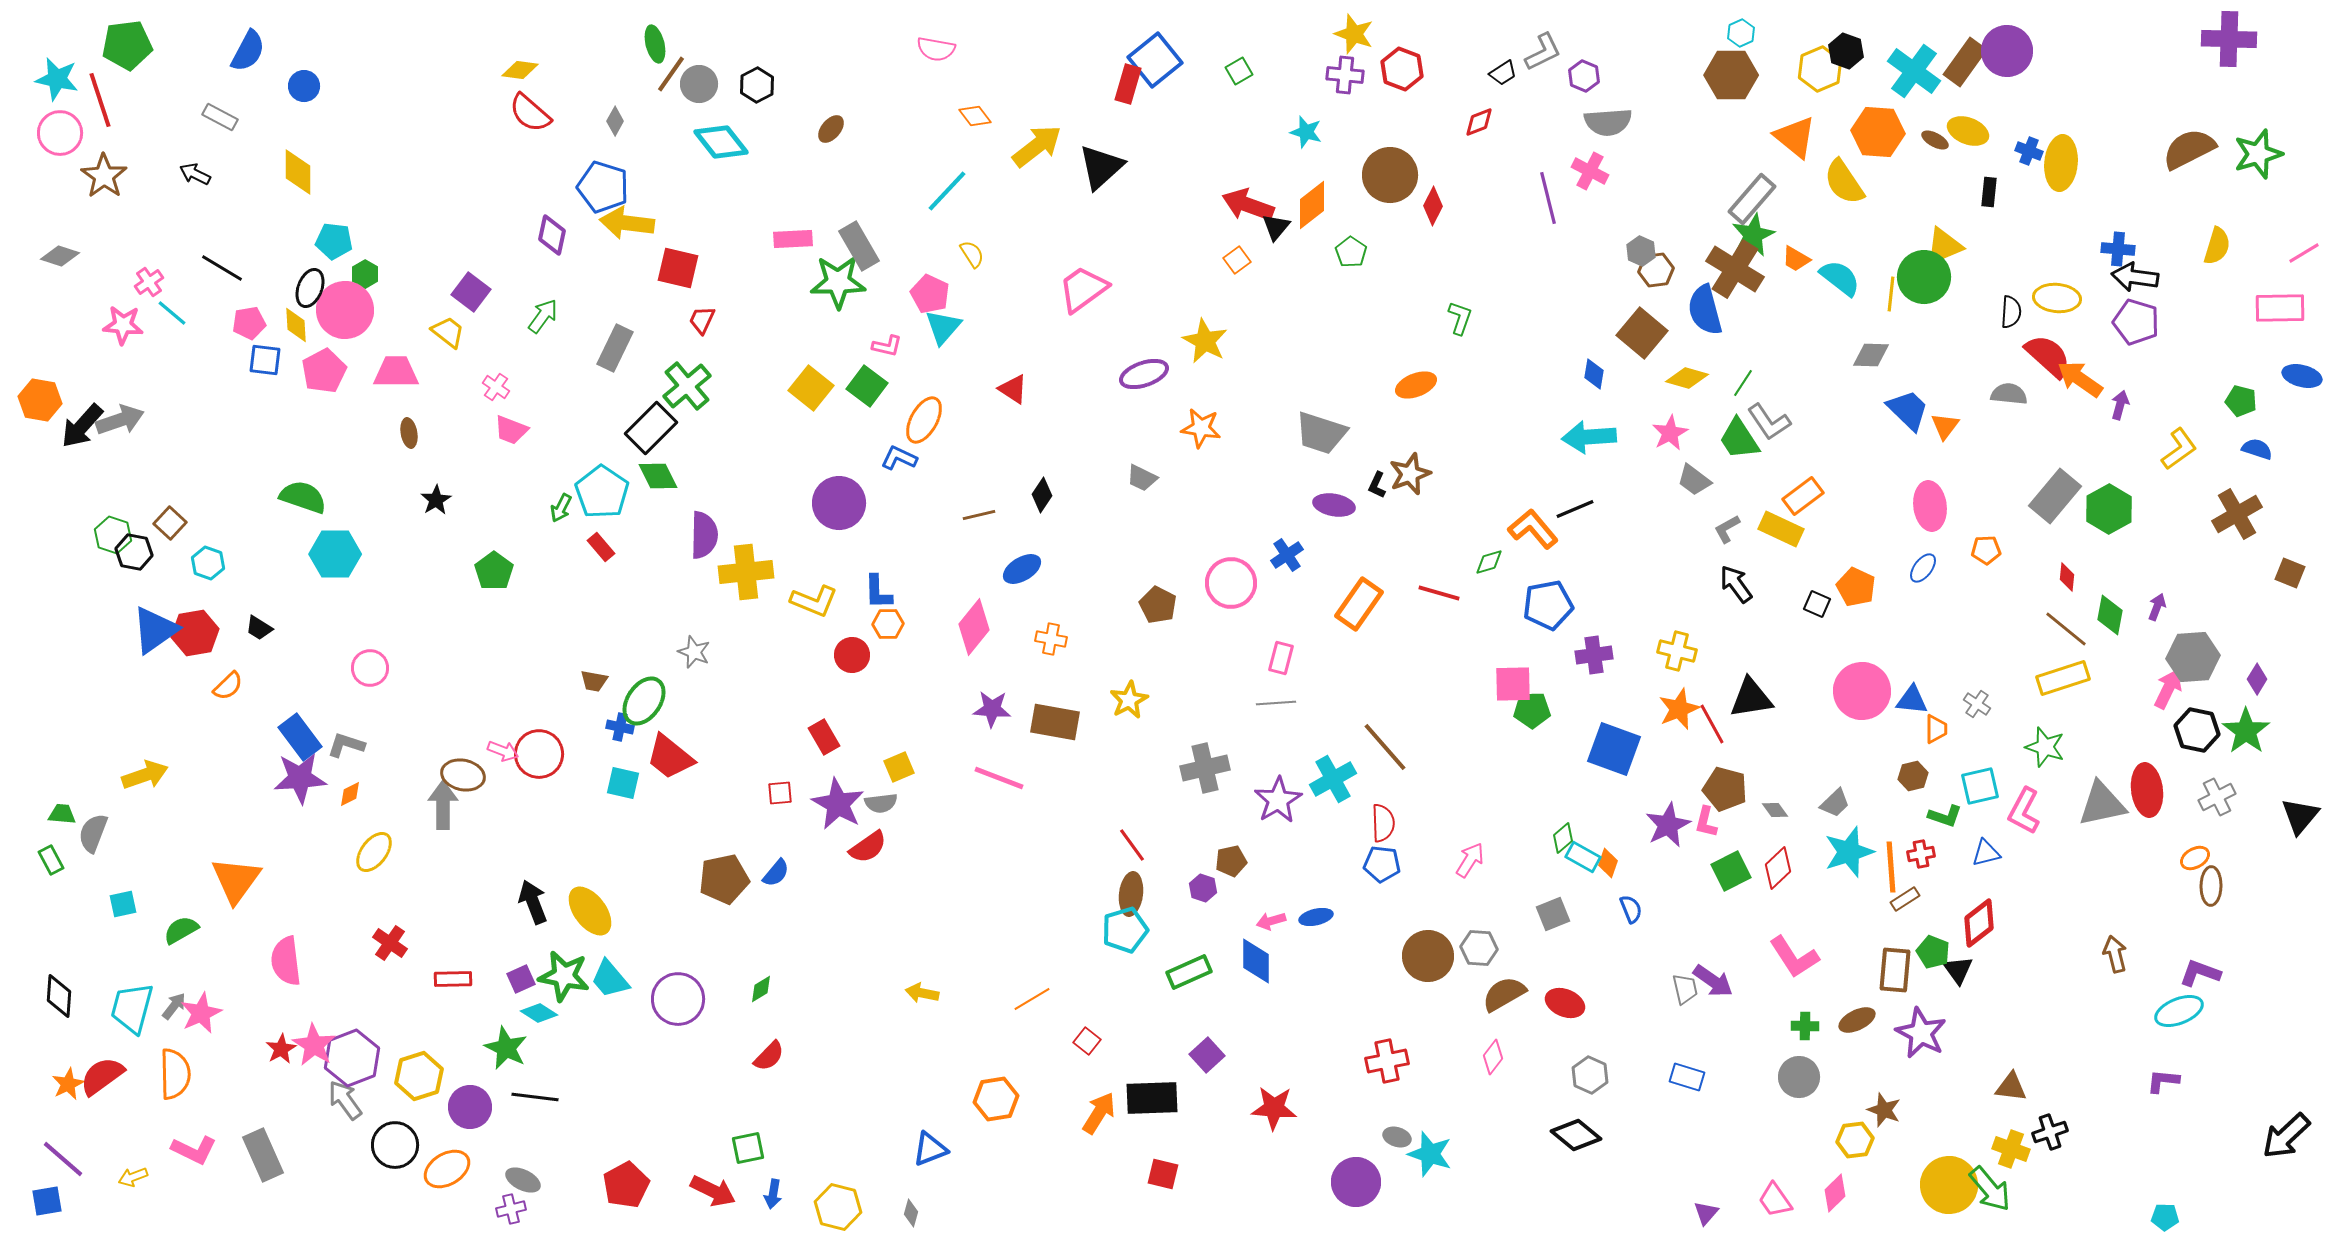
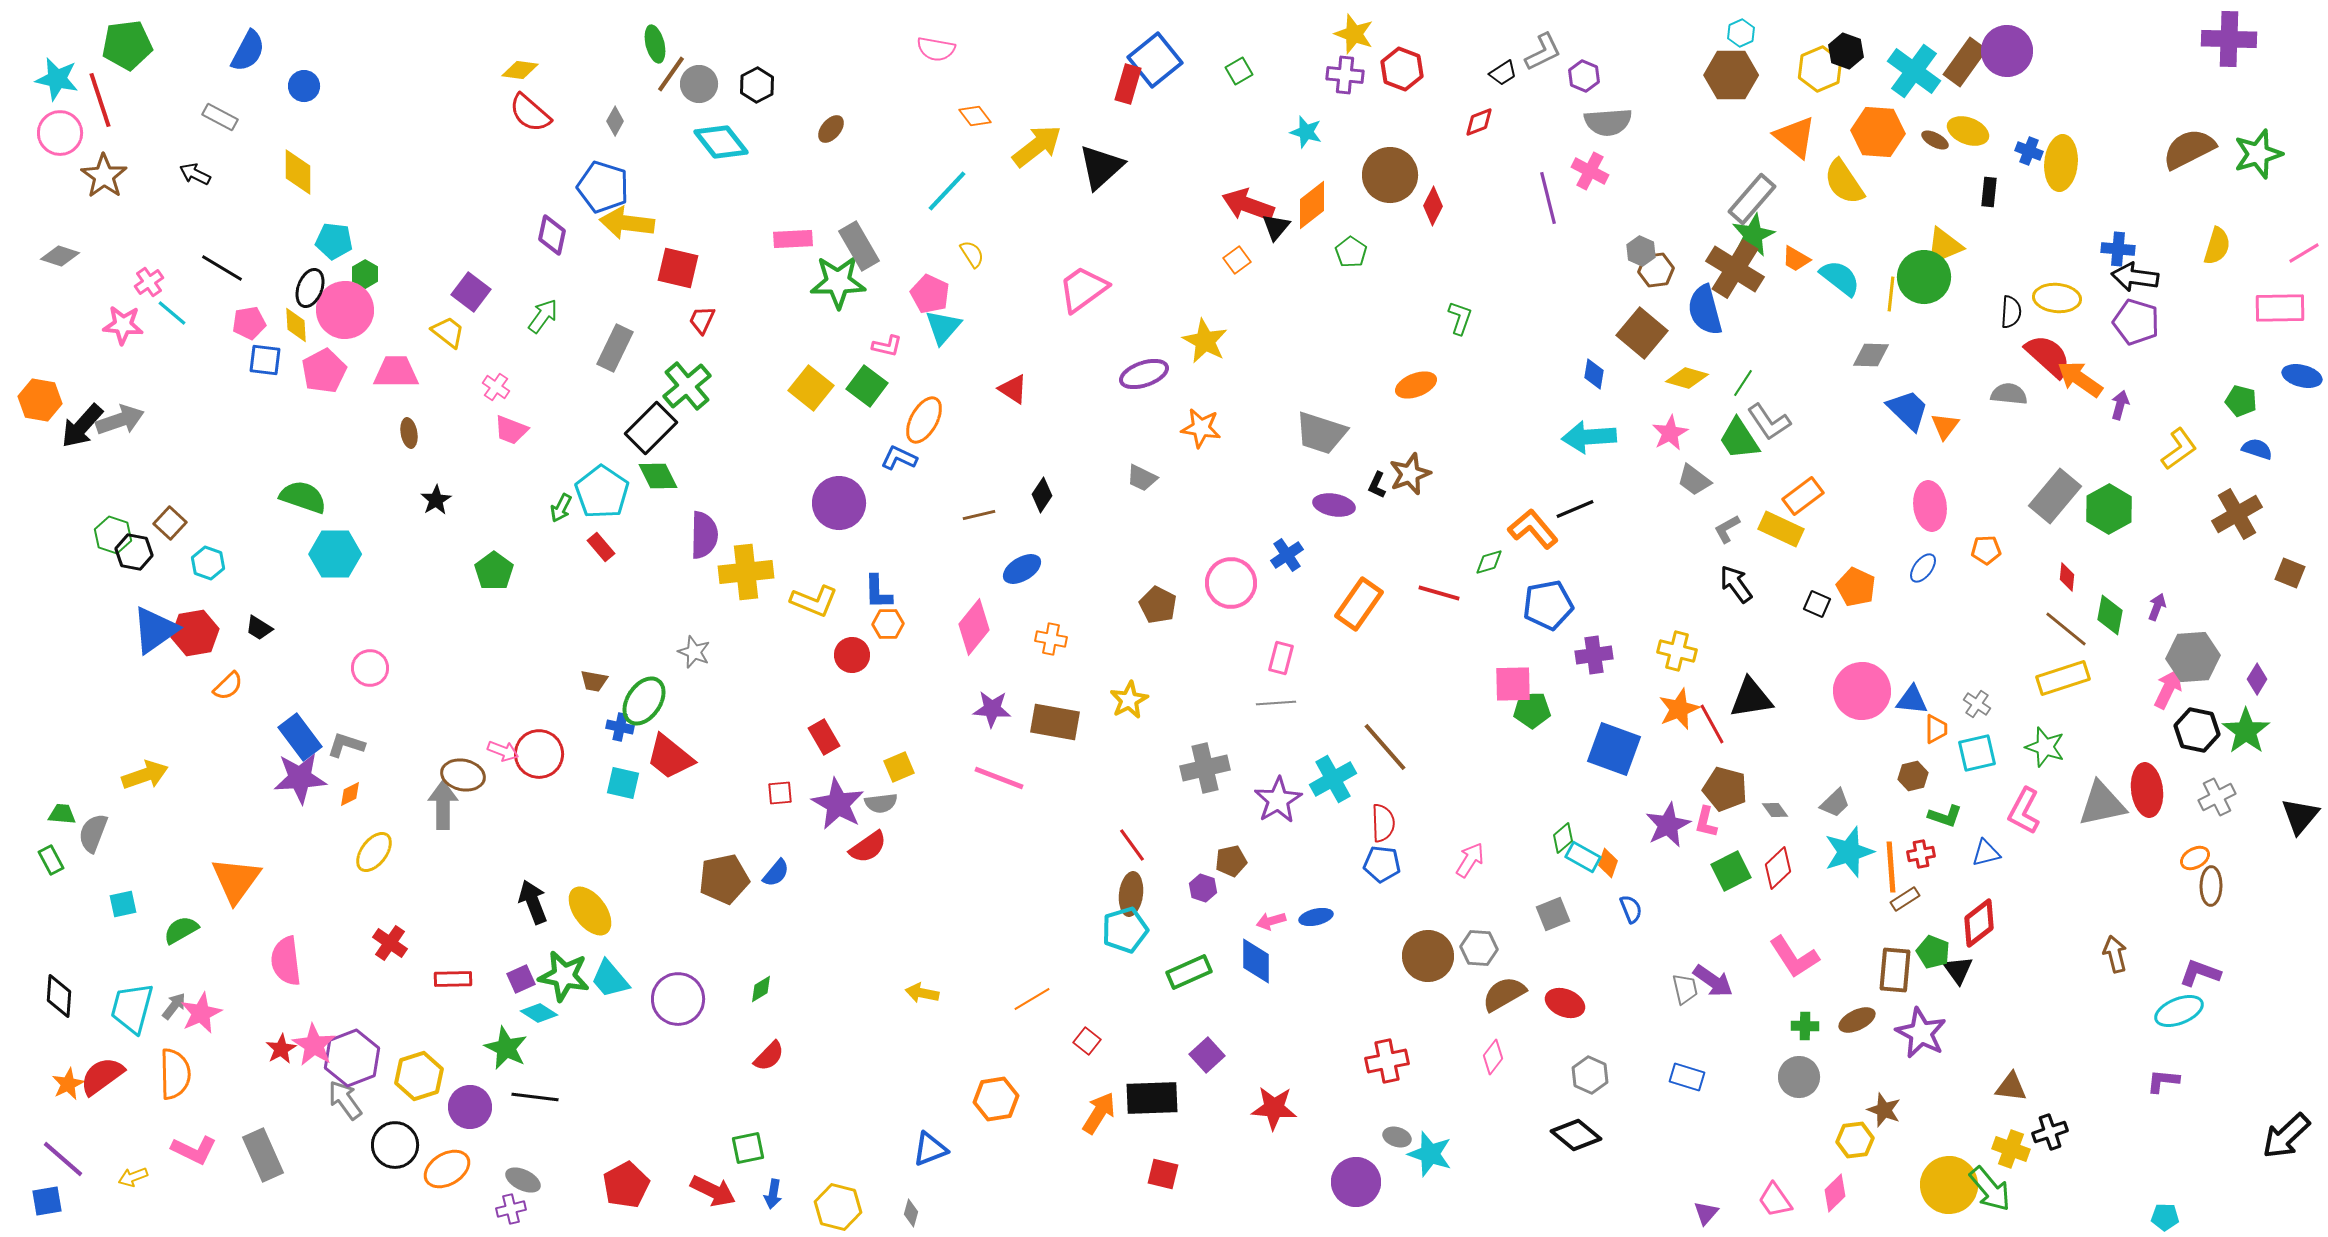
cyan square at (1980, 786): moved 3 px left, 33 px up
